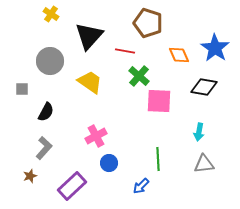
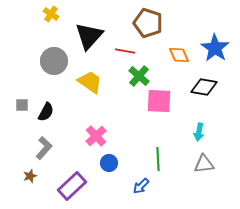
gray circle: moved 4 px right
gray square: moved 16 px down
pink cross: rotated 15 degrees counterclockwise
